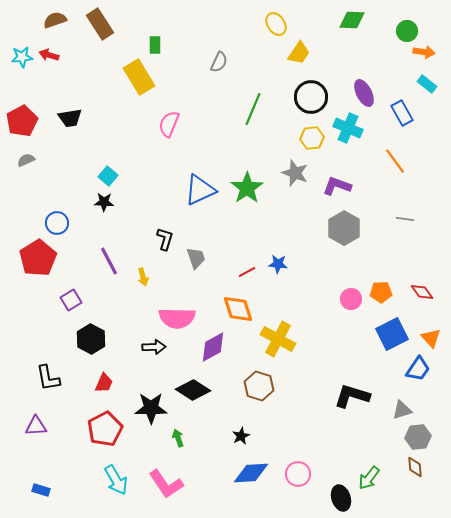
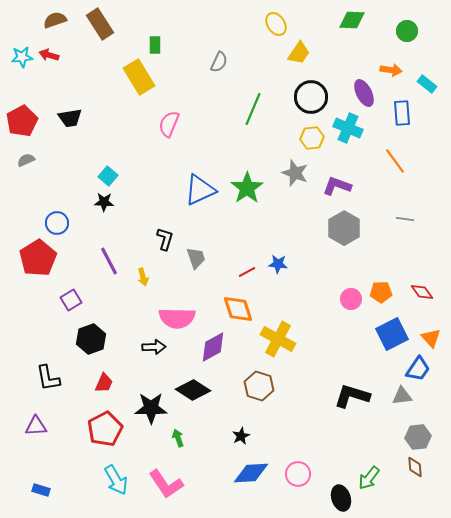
orange arrow at (424, 52): moved 33 px left, 18 px down
blue rectangle at (402, 113): rotated 25 degrees clockwise
black hexagon at (91, 339): rotated 12 degrees clockwise
gray triangle at (402, 410): moved 14 px up; rotated 10 degrees clockwise
